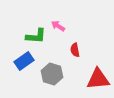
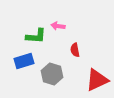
pink arrow: rotated 24 degrees counterclockwise
blue rectangle: rotated 18 degrees clockwise
red triangle: moved 1 px left, 1 px down; rotated 20 degrees counterclockwise
